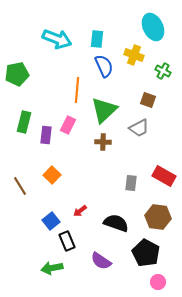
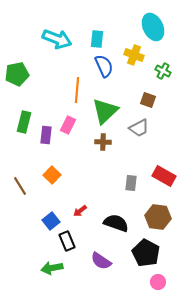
green triangle: moved 1 px right, 1 px down
